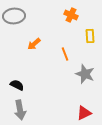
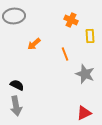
orange cross: moved 5 px down
gray arrow: moved 4 px left, 4 px up
